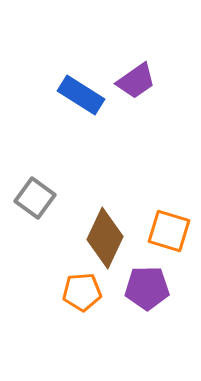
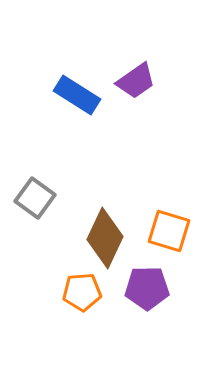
blue rectangle: moved 4 px left
